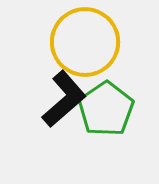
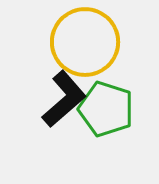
green pentagon: rotated 20 degrees counterclockwise
